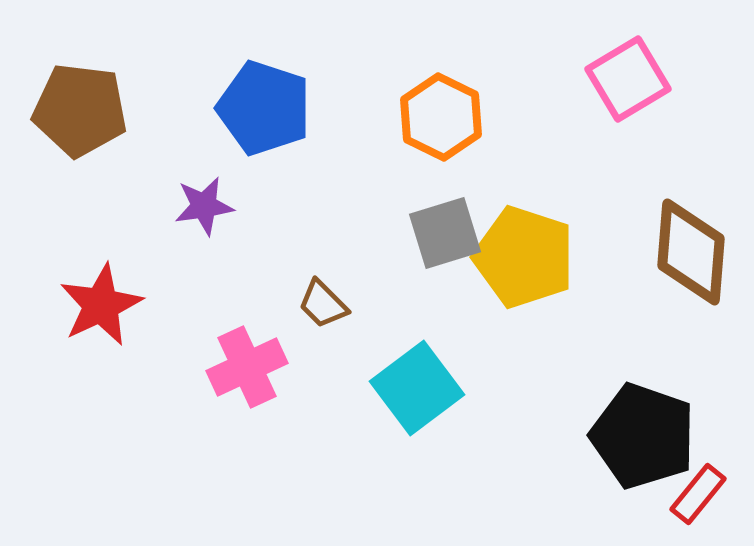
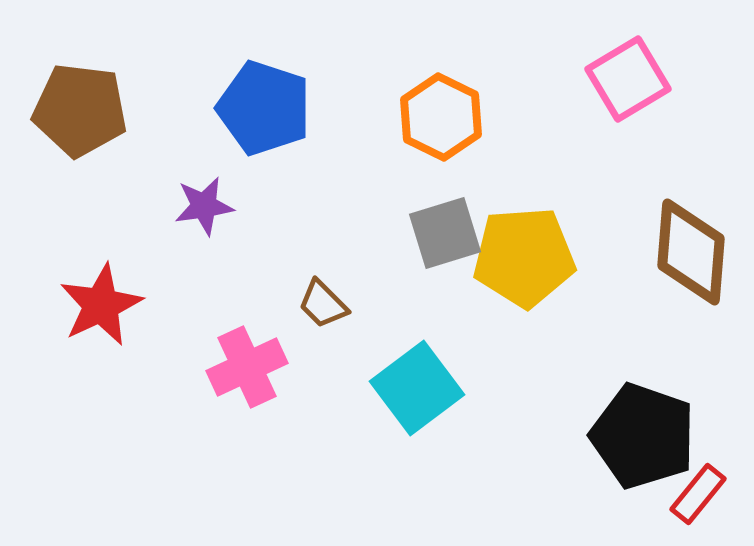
yellow pentagon: rotated 22 degrees counterclockwise
